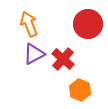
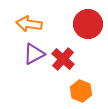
orange arrow: rotated 60 degrees counterclockwise
orange hexagon: moved 1 px right, 1 px down
